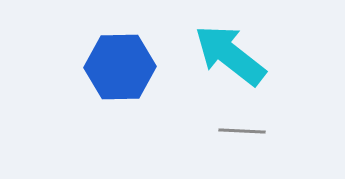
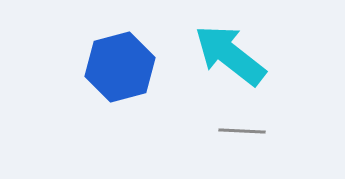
blue hexagon: rotated 14 degrees counterclockwise
